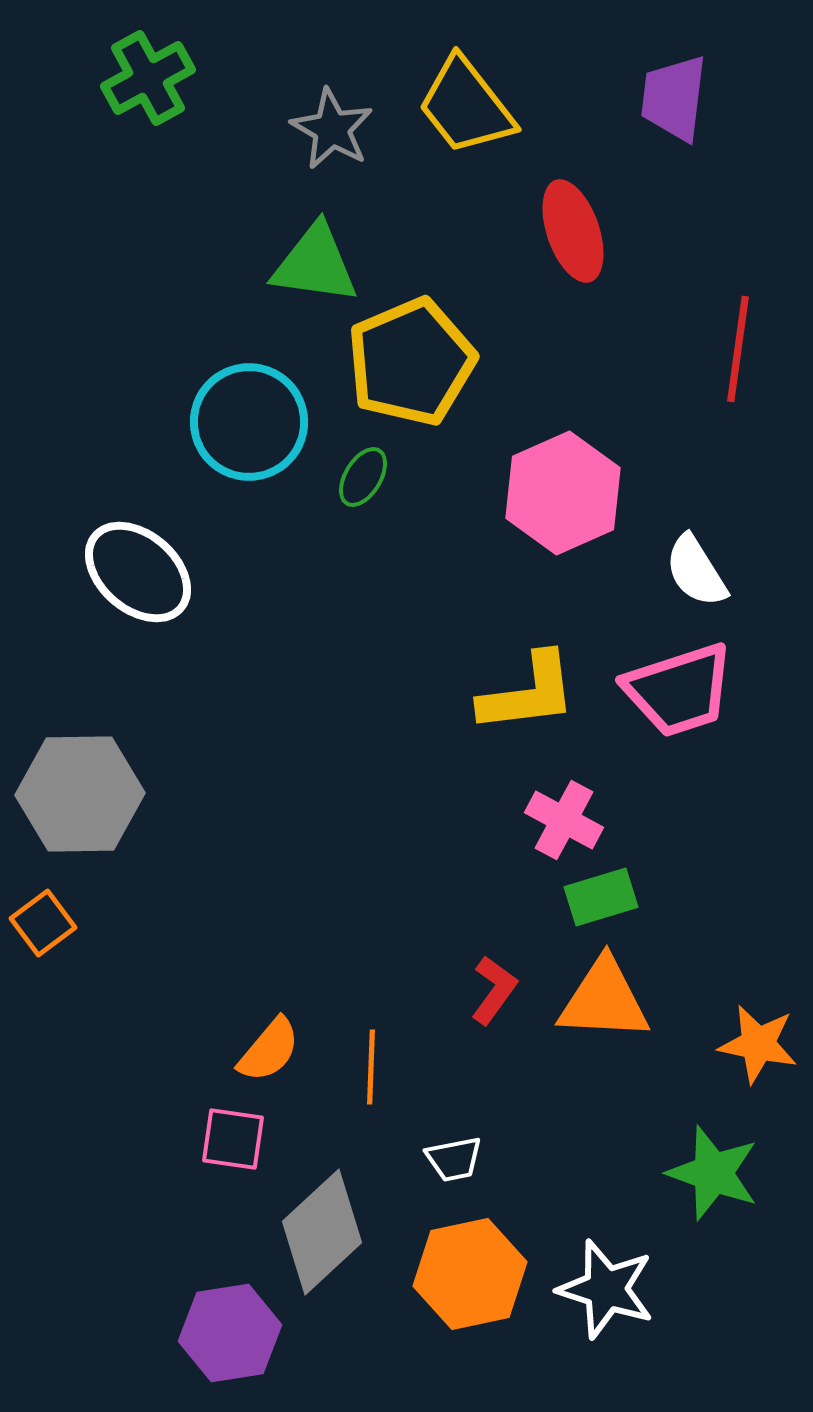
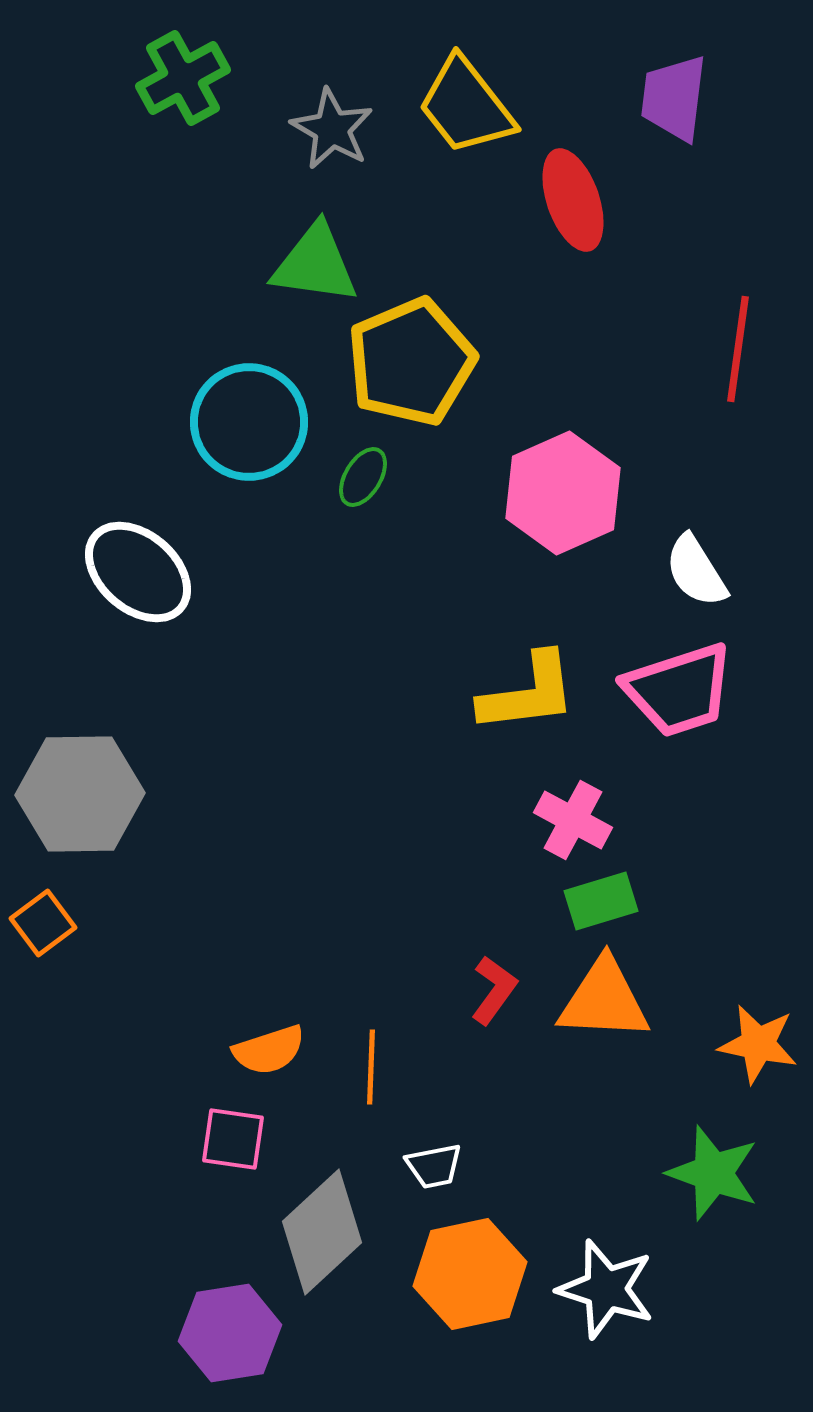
green cross: moved 35 px right
red ellipse: moved 31 px up
pink cross: moved 9 px right
green rectangle: moved 4 px down
orange semicircle: rotated 32 degrees clockwise
white trapezoid: moved 20 px left, 7 px down
